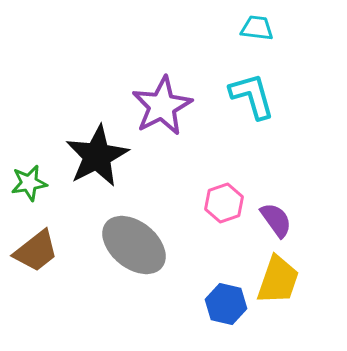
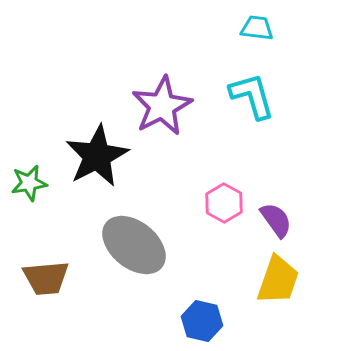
pink hexagon: rotated 12 degrees counterclockwise
brown trapezoid: moved 10 px right, 27 px down; rotated 33 degrees clockwise
blue hexagon: moved 24 px left, 17 px down
